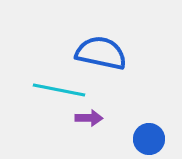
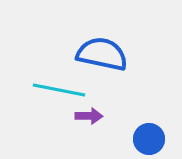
blue semicircle: moved 1 px right, 1 px down
purple arrow: moved 2 px up
